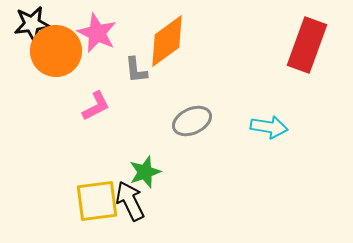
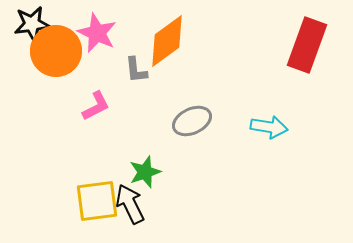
black arrow: moved 3 px down
